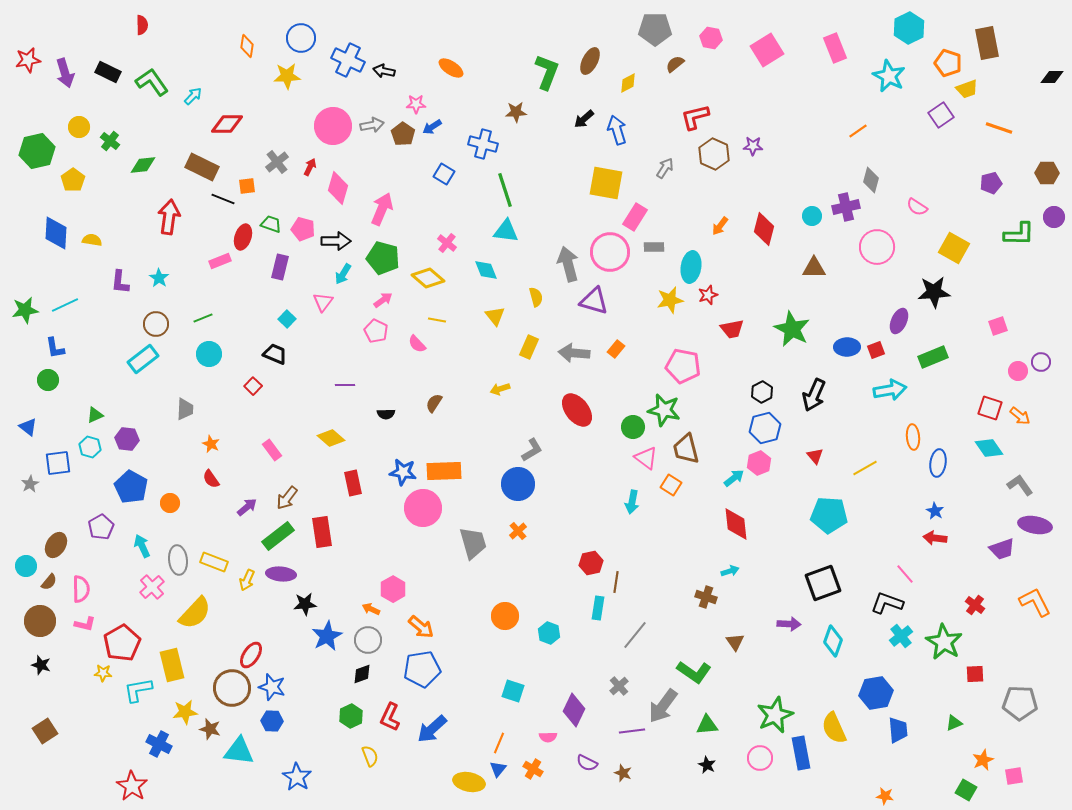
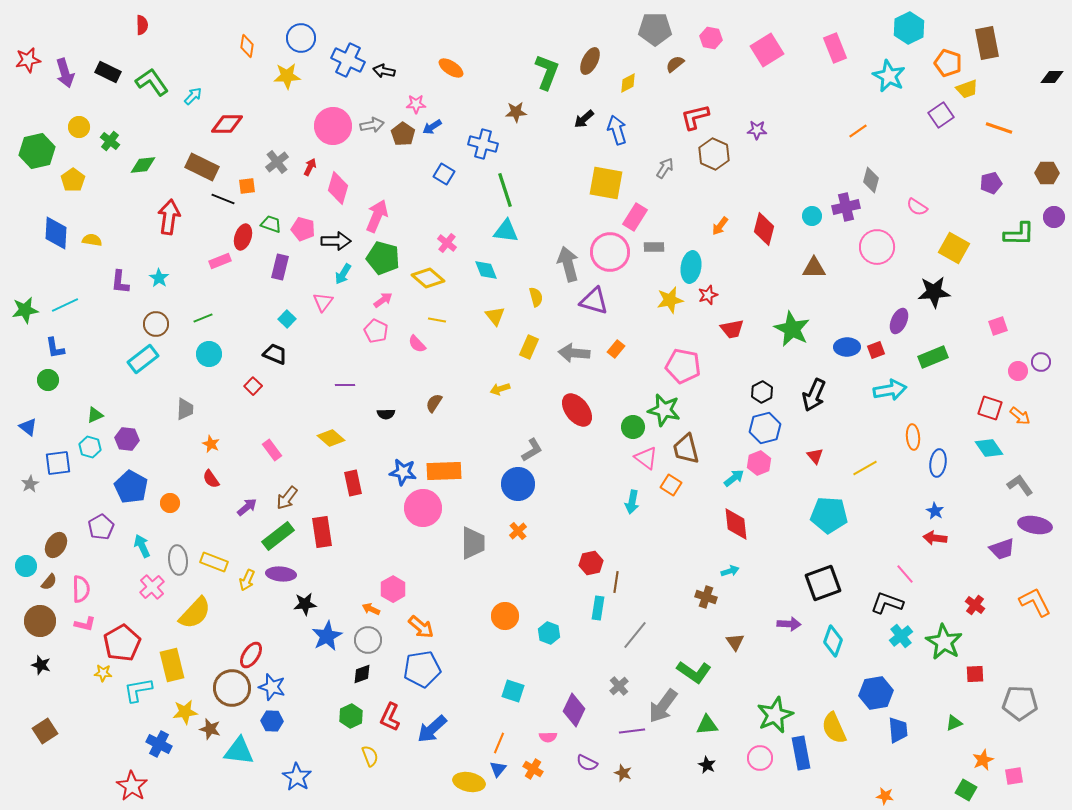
purple star at (753, 146): moved 4 px right, 16 px up
pink arrow at (382, 209): moved 5 px left, 7 px down
gray trapezoid at (473, 543): rotated 16 degrees clockwise
